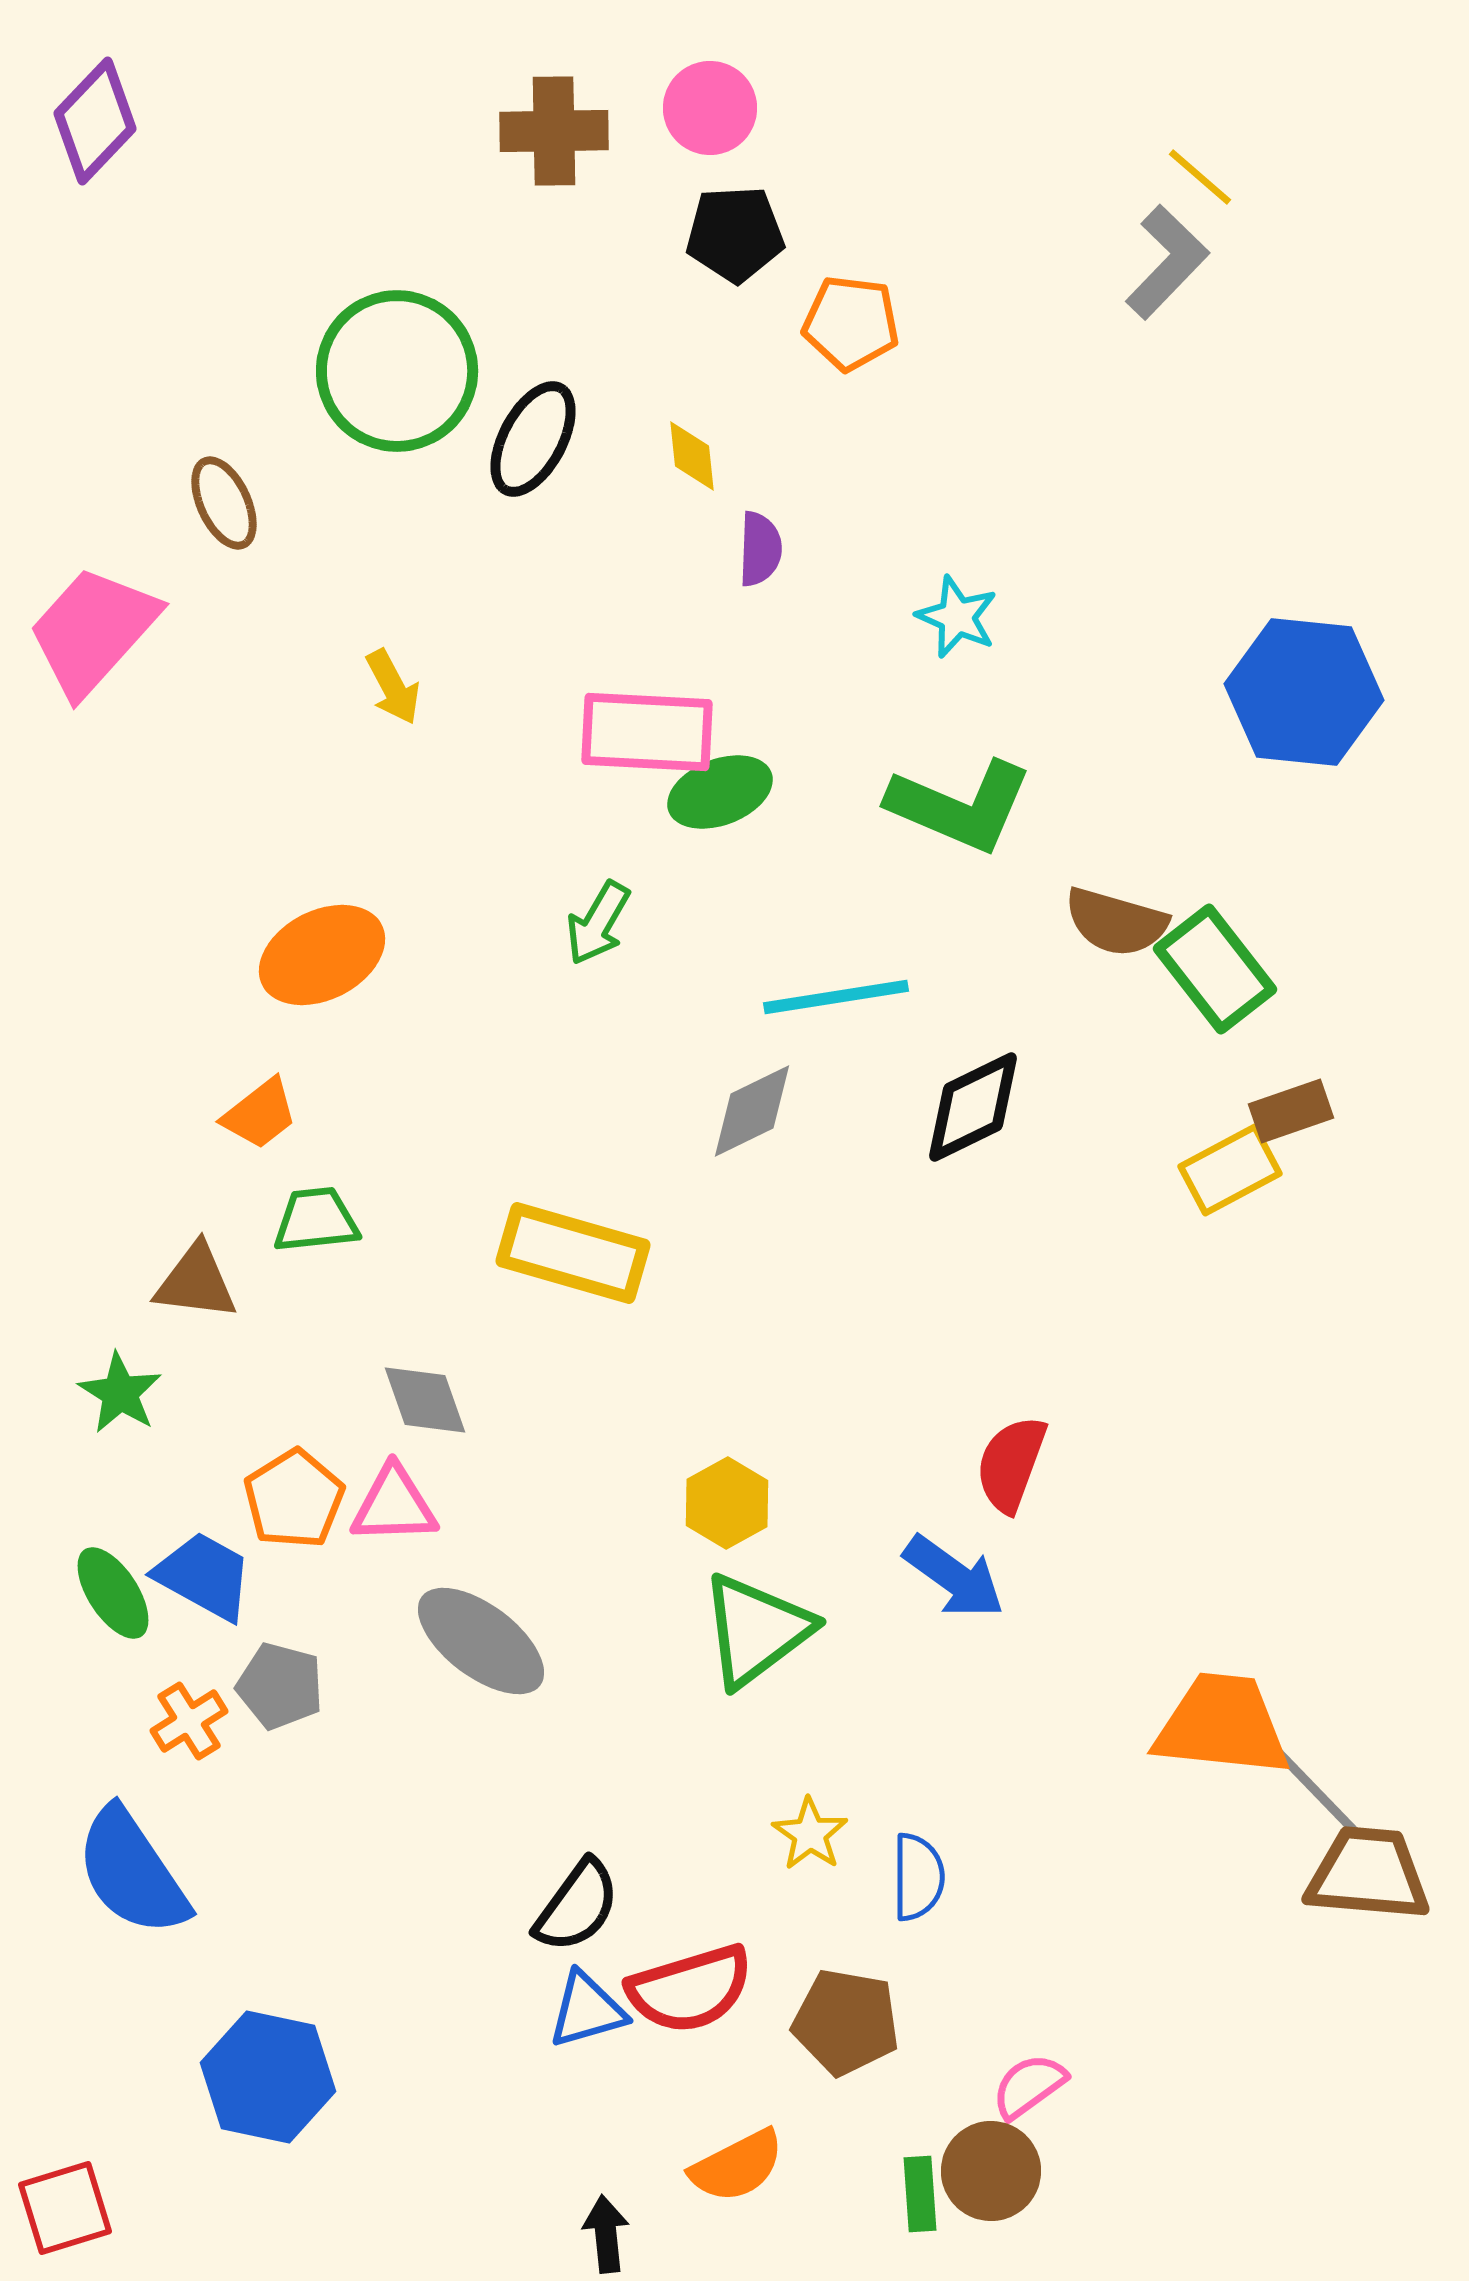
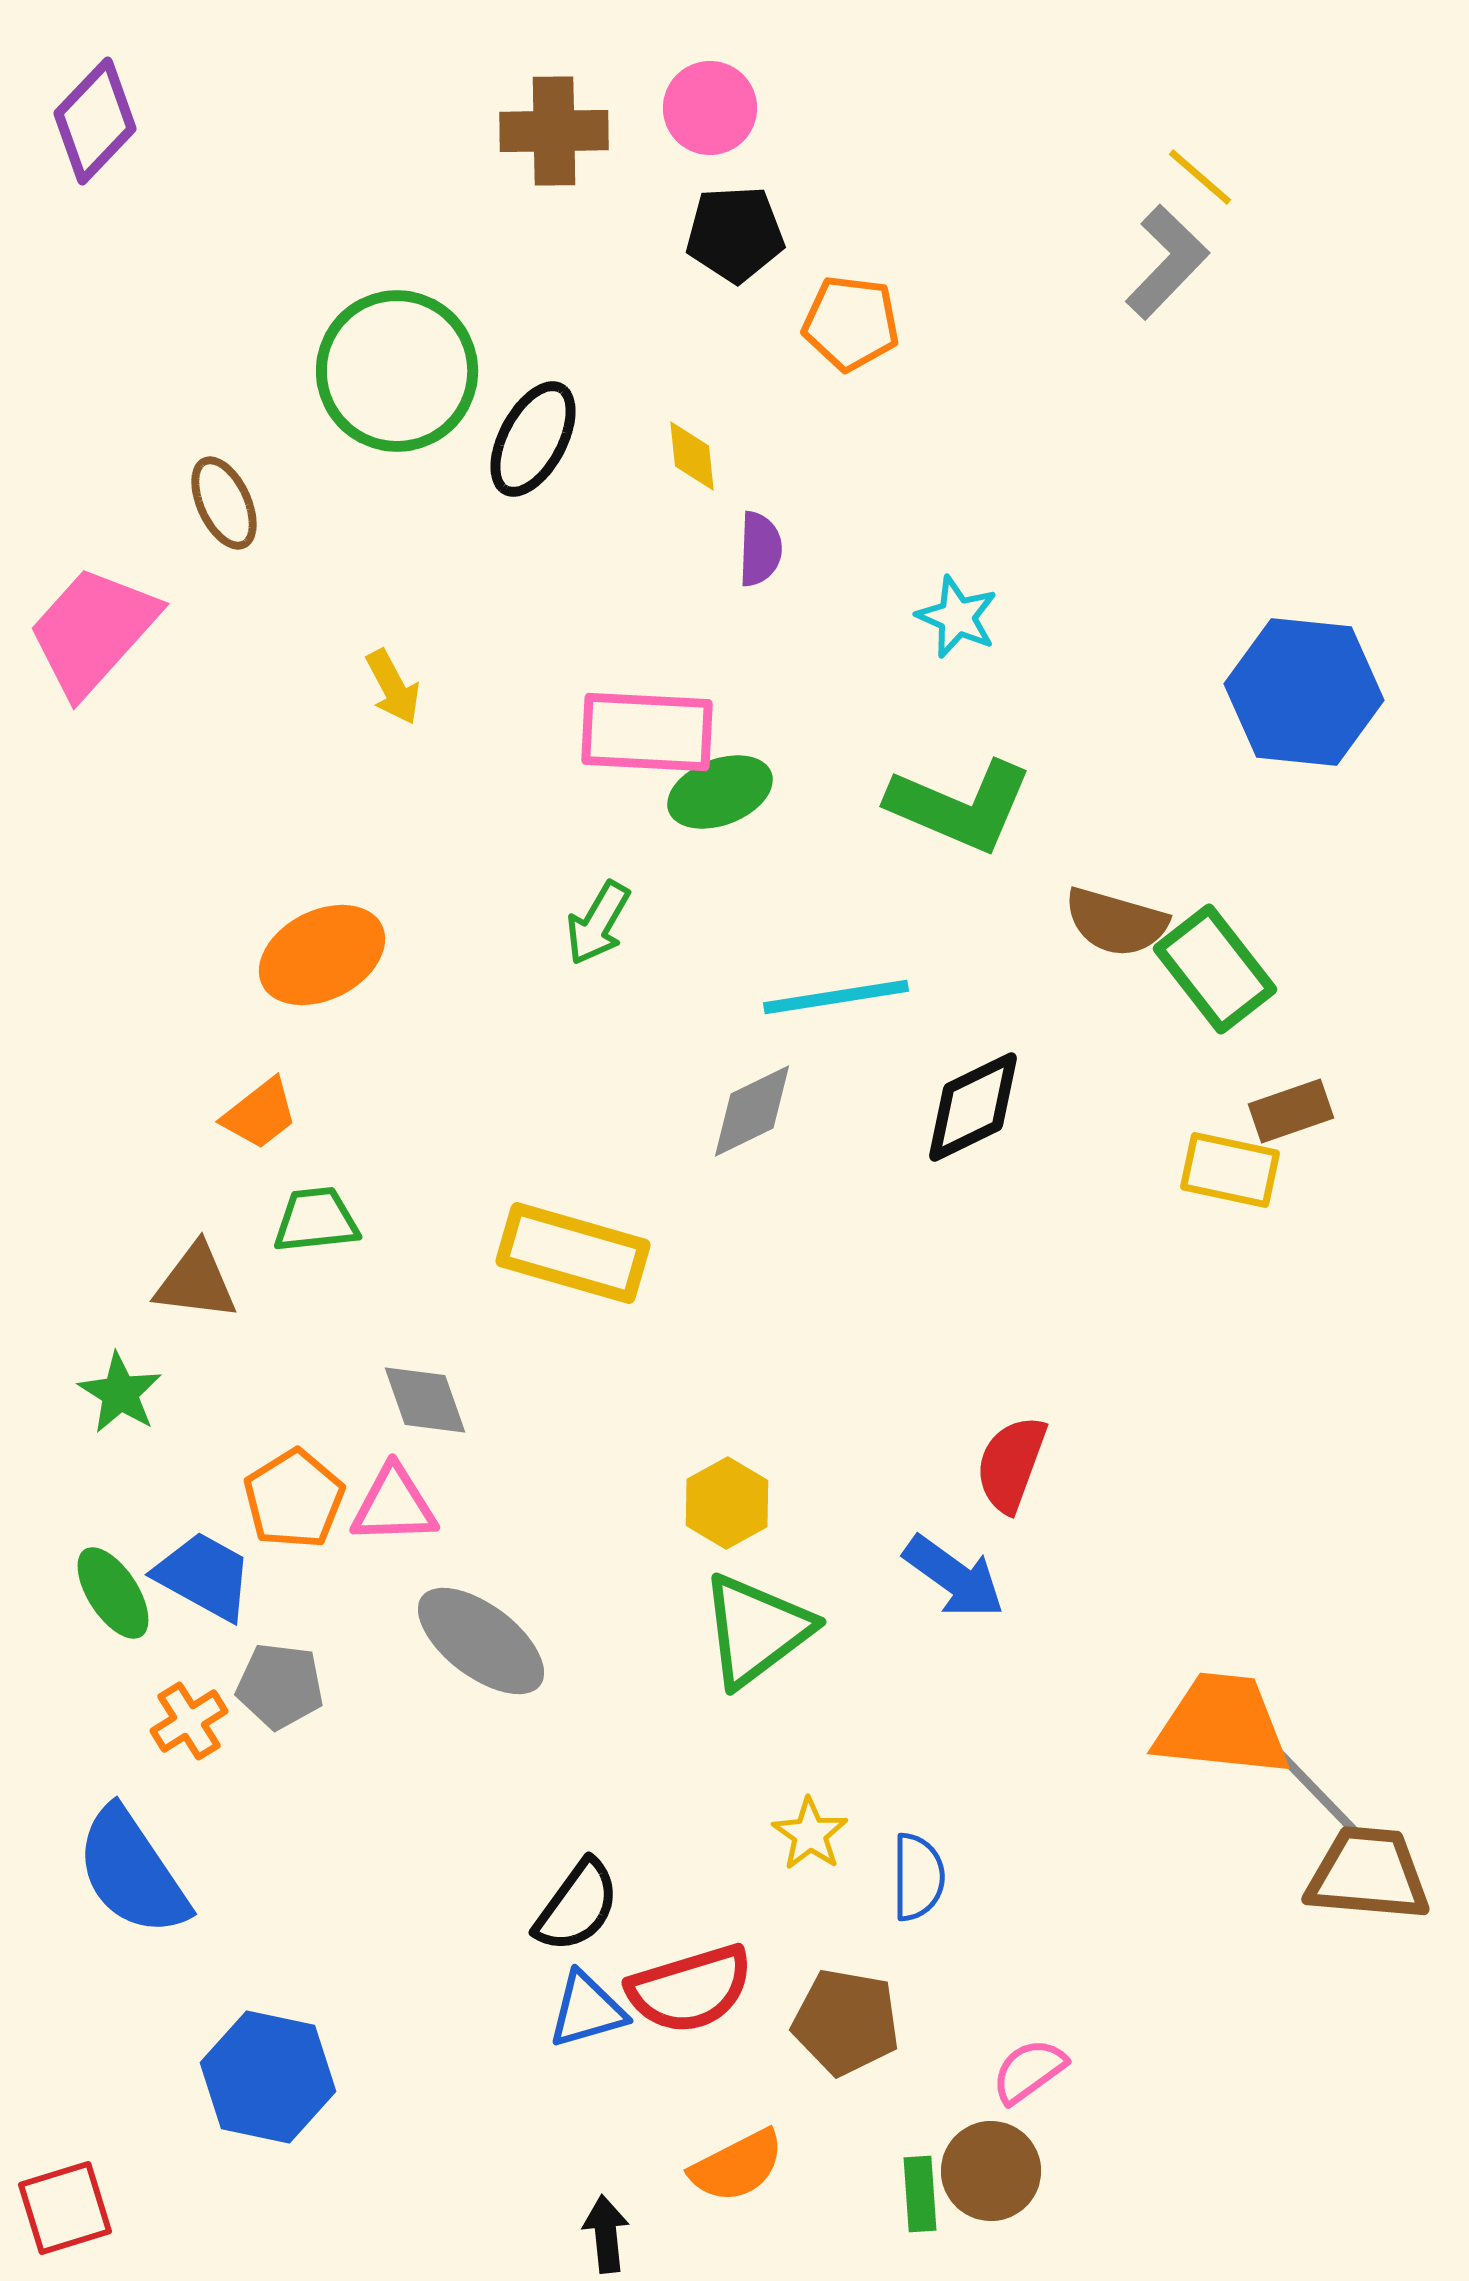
yellow rectangle at (1230, 1170): rotated 40 degrees clockwise
gray pentagon at (280, 1686): rotated 8 degrees counterclockwise
pink semicircle at (1029, 2086): moved 15 px up
